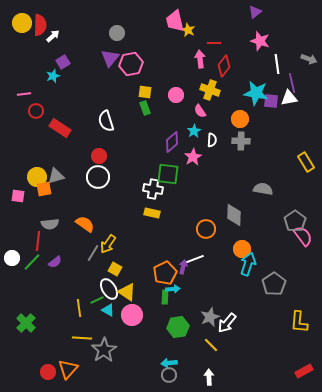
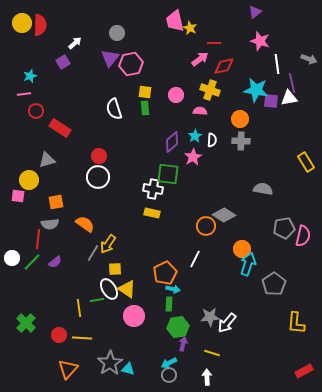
yellow star at (188, 30): moved 2 px right, 2 px up
white arrow at (53, 36): moved 22 px right, 7 px down
pink arrow at (200, 59): rotated 60 degrees clockwise
red diamond at (224, 66): rotated 40 degrees clockwise
cyan star at (53, 76): moved 23 px left
cyan star at (256, 93): moved 3 px up
green rectangle at (145, 108): rotated 16 degrees clockwise
pink semicircle at (200, 111): rotated 128 degrees clockwise
white semicircle at (106, 121): moved 8 px right, 12 px up
cyan star at (194, 131): moved 1 px right, 5 px down
gray triangle at (56, 176): moved 9 px left, 16 px up
yellow circle at (37, 177): moved 8 px left, 3 px down
orange square at (44, 189): moved 12 px right, 13 px down
gray diamond at (234, 215): moved 10 px left; rotated 60 degrees counterclockwise
gray pentagon at (295, 221): moved 11 px left, 7 px down; rotated 25 degrees clockwise
orange circle at (206, 229): moved 3 px up
pink semicircle at (303, 236): rotated 50 degrees clockwise
red line at (38, 241): moved 2 px up
white line at (195, 259): rotated 42 degrees counterclockwise
purple arrow at (183, 267): moved 77 px down
yellow square at (115, 269): rotated 32 degrees counterclockwise
cyan arrow at (173, 289): rotated 16 degrees clockwise
yellow triangle at (127, 292): moved 3 px up
green rectangle at (165, 297): moved 4 px right, 7 px down
green line at (97, 300): rotated 16 degrees clockwise
cyan triangle at (108, 310): moved 20 px right, 59 px down; rotated 16 degrees counterclockwise
pink circle at (132, 315): moved 2 px right, 1 px down
gray star at (210, 317): rotated 18 degrees clockwise
yellow L-shape at (299, 322): moved 3 px left, 1 px down
yellow line at (211, 345): moved 1 px right, 8 px down; rotated 28 degrees counterclockwise
gray star at (104, 350): moved 6 px right, 13 px down
cyan arrow at (169, 363): rotated 21 degrees counterclockwise
red circle at (48, 372): moved 11 px right, 37 px up
white arrow at (209, 377): moved 2 px left
